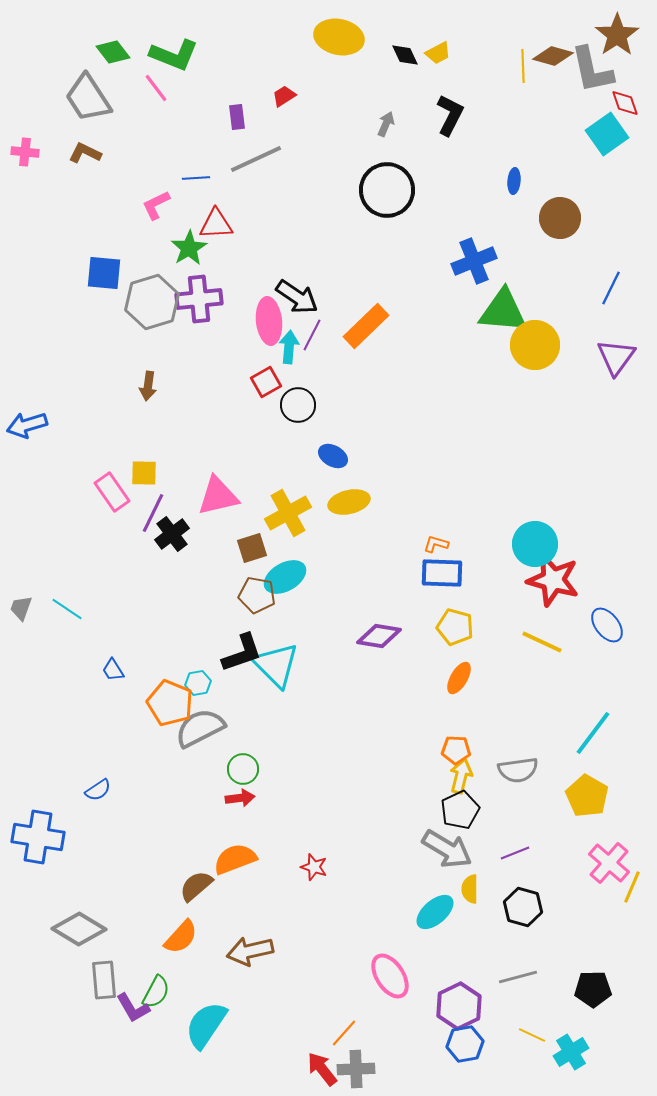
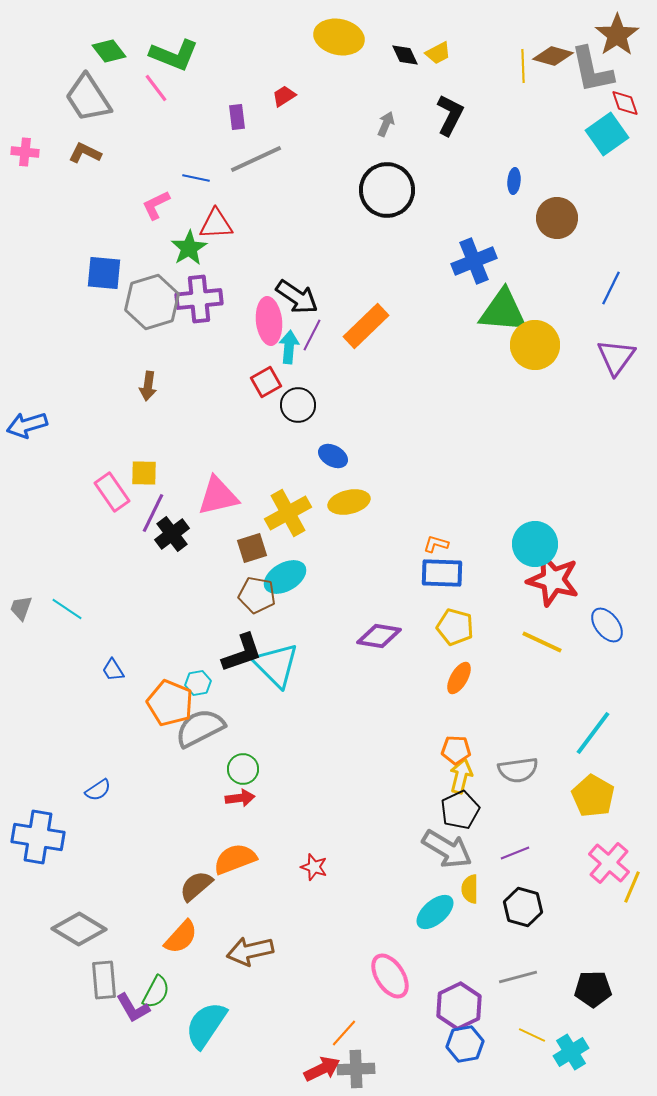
green diamond at (113, 52): moved 4 px left, 1 px up
blue line at (196, 178): rotated 16 degrees clockwise
brown circle at (560, 218): moved 3 px left
yellow pentagon at (587, 796): moved 6 px right
red arrow at (322, 1069): rotated 102 degrees clockwise
